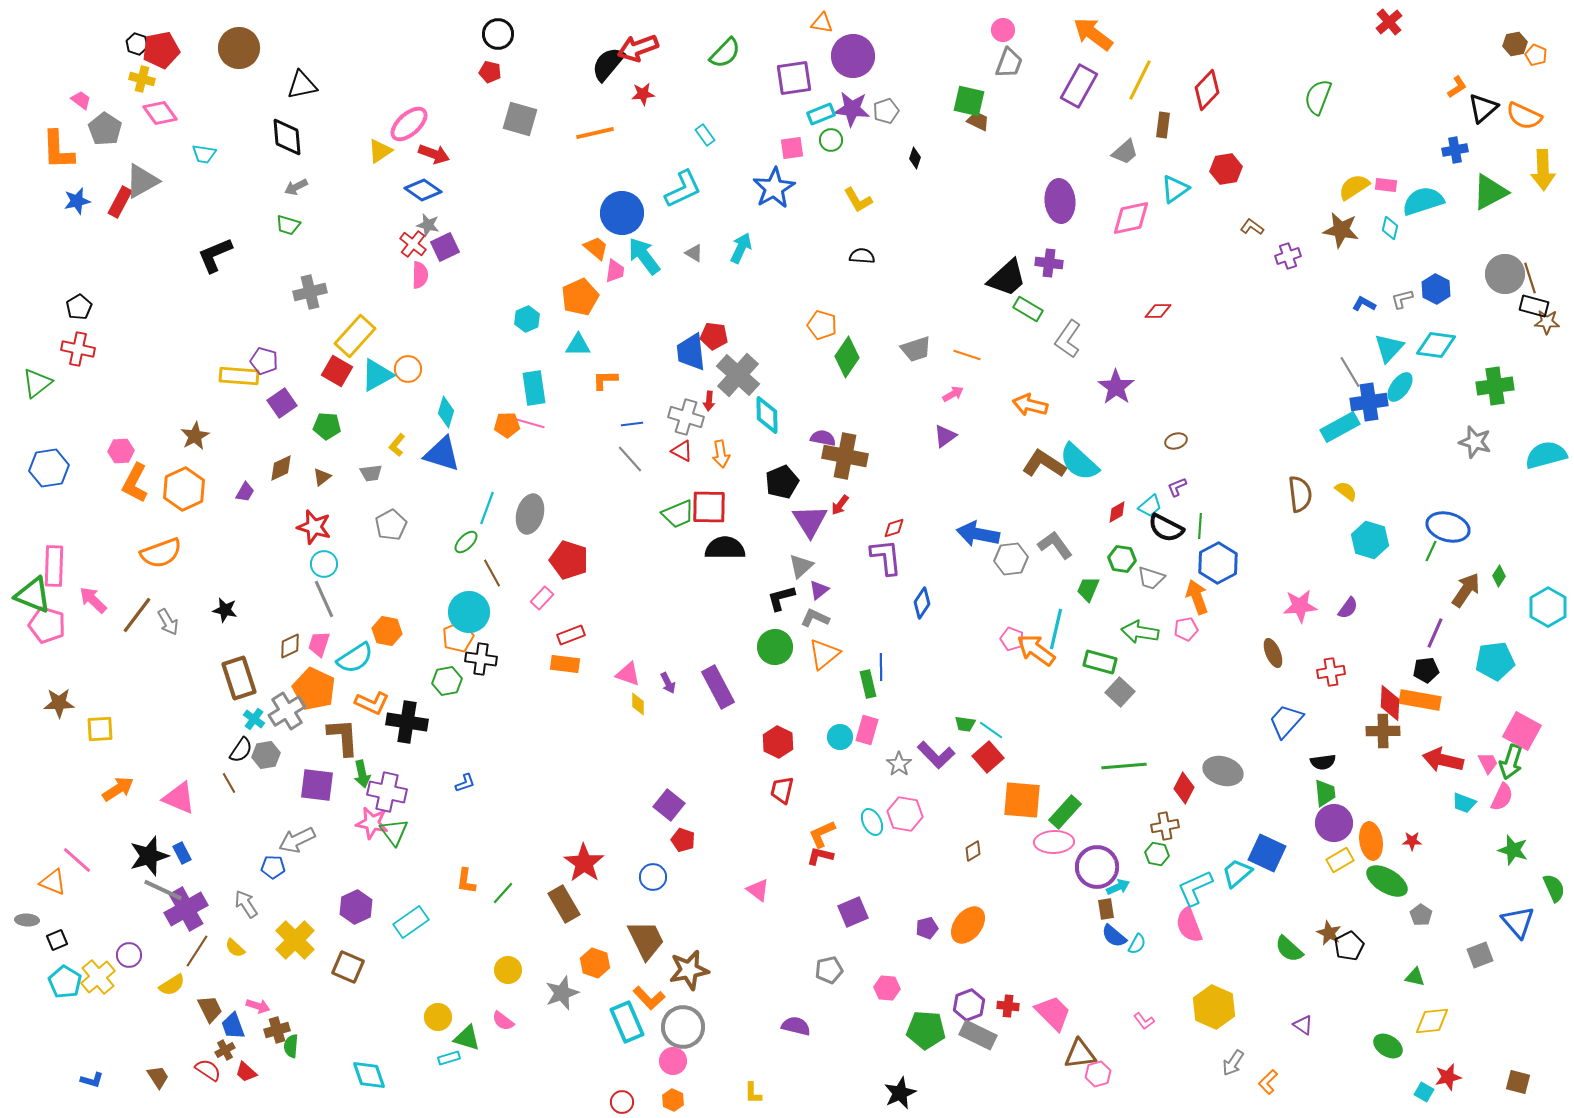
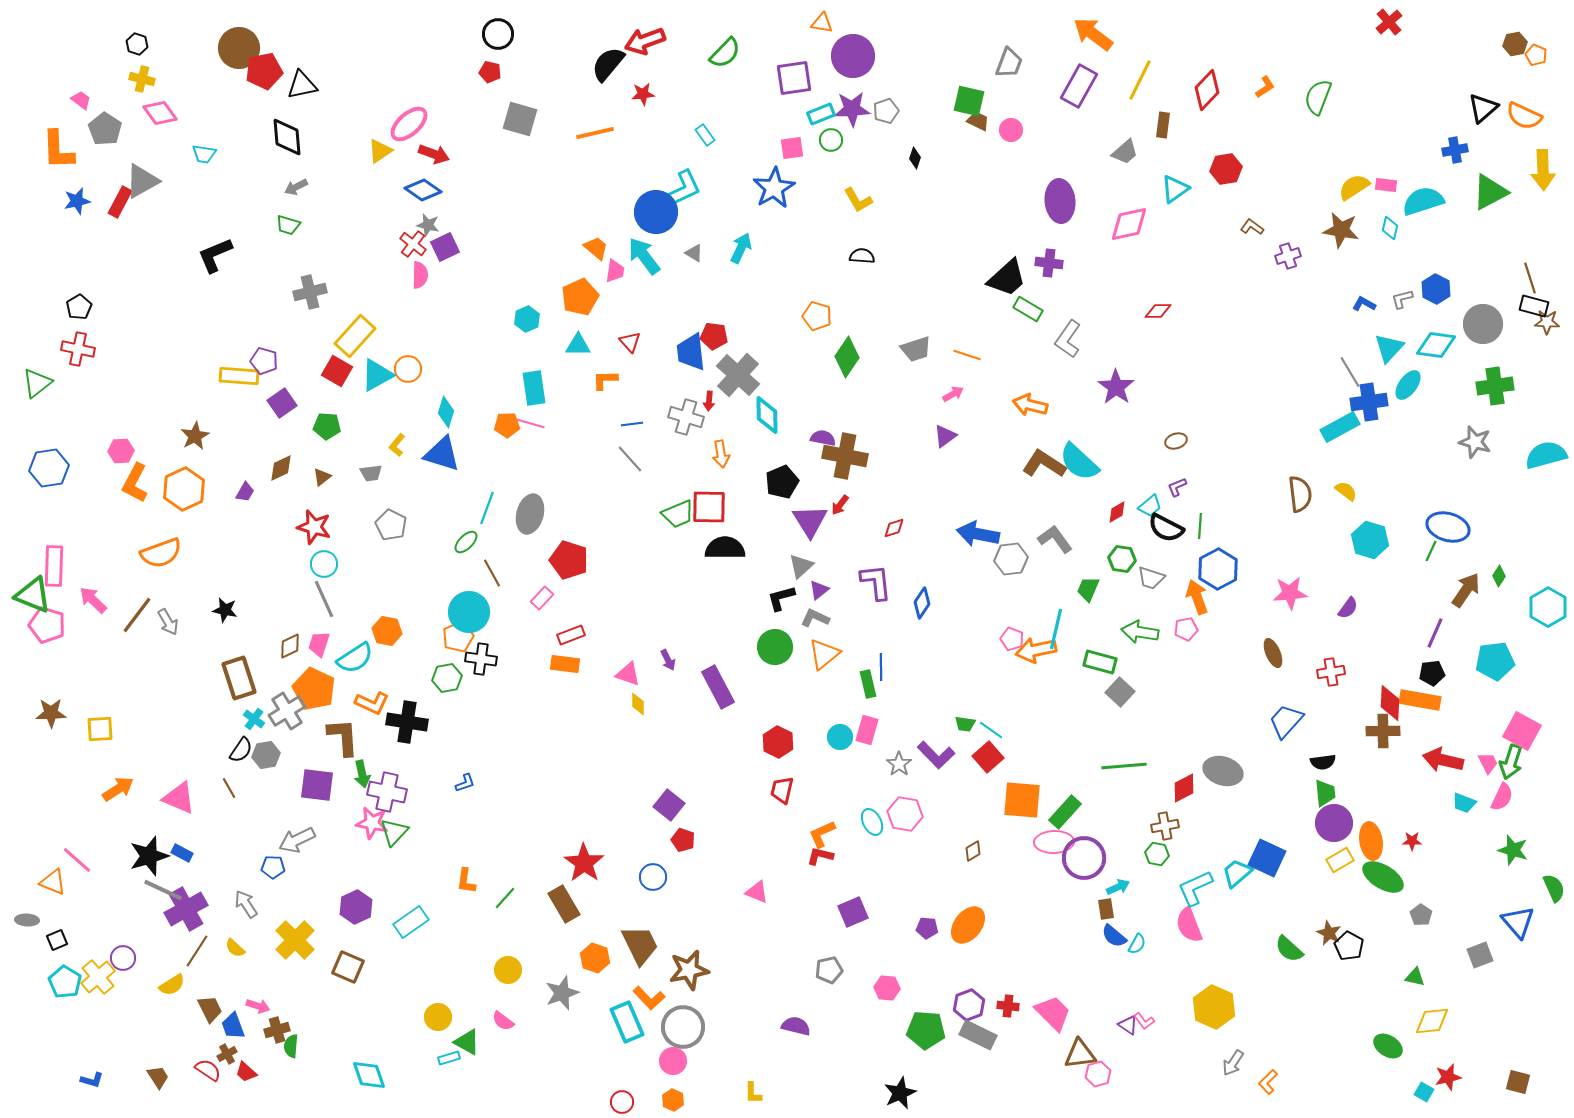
pink circle at (1003, 30): moved 8 px right, 100 px down
red arrow at (638, 48): moved 7 px right, 7 px up
red pentagon at (161, 50): moved 103 px right, 21 px down
orange L-shape at (1457, 87): moved 192 px left
purple star at (852, 109): rotated 9 degrees counterclockwise
blue circle at (622, 213): moved 34 px right, 1 px up
pink diamond at (1131, 218): moved 2 px left, 6 px down
gray circle at (1505, 274): moved 22 px left, 50 px down
orange pentagon at (822, 325): moved 5 px left, 9 px up
cyan ellipse at (1400, 387): moved 8 px right, 2 px up
red triangle at (682, 451): moved 52 px left, 109 px up; rotated 20 degrees clockwise
gray pentagon at (391, 525): rotated 16 degrees counterclockwise
gray L-shape at (1055, 545): moved 6 px up
purple L-shape at (886, 557): moved 10 px left, 25 px down
blue hexagon at (1218, 563): moved 6 px down
pink star at (1300, 606): moved 10 px left, 13 px up
orange arrow at (1036, 650): rotated 48 degrees counterclockwise
black pentagon at (1426, 670): moved 6 px right, 3 px down
green hexagon at (447, 681): moved 3 px up
purple arrow at (668, 683): moved 23 px up
brown star at (59, 703): moved 8 px left, 10 px down
brown line at (229, 783): moved 5 px down
red diamond at (1184, 788): rotated 36 degrees clockwise
green triangle at (394, 832): rotated 20 degrees clockwise
blue rectangle at (182, 853): rotated 35 degrees counterclockwise
blue square at (1267, 853): moved 5 px down
purple circle at (1097, 867): moved 13 px left, 9 px up
green ellipse at (1387, 881): moved 4 px left, 4 px up
pink triangle at (758, 890): moved 1 px left, 2 px down; rotated 15 degrees counterclockwise
green line at (503, 893): moved 2 px right, 5 px down
purple pentagon at (927, 928): rotated 20 degrees clockwise
brown trapezoid at (646, 940): moved 6 px left, 5 px down
black pentagon at (1349, 946): rotated 16 degrees counterclockwise
purple circle at (129, 955): moved 6 px left, 3 px down
orange hexagon at (595, 963): moved 5 px up
purple triangle at (1303, 1025): moved 175 px left
green triangle at (467, 1038): moved 4 px down; rotated 12 degrees clockwise
brown cross at (225, 1050): moved 2 px right, 4 px down
